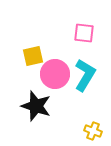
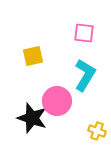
pink circle: moved 2 px right, 27 px down
black star: moved 4 px left, 12 px down
yellow cross: moved 4 px right
